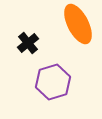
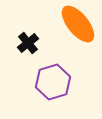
orange ellipse: rotated 12 degrees counterclockwise
